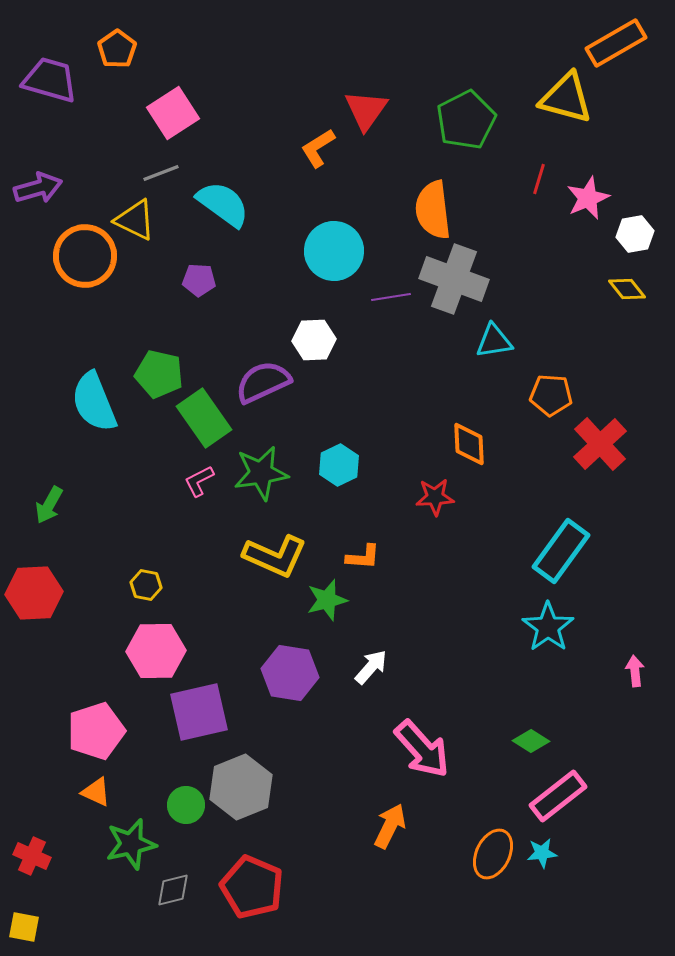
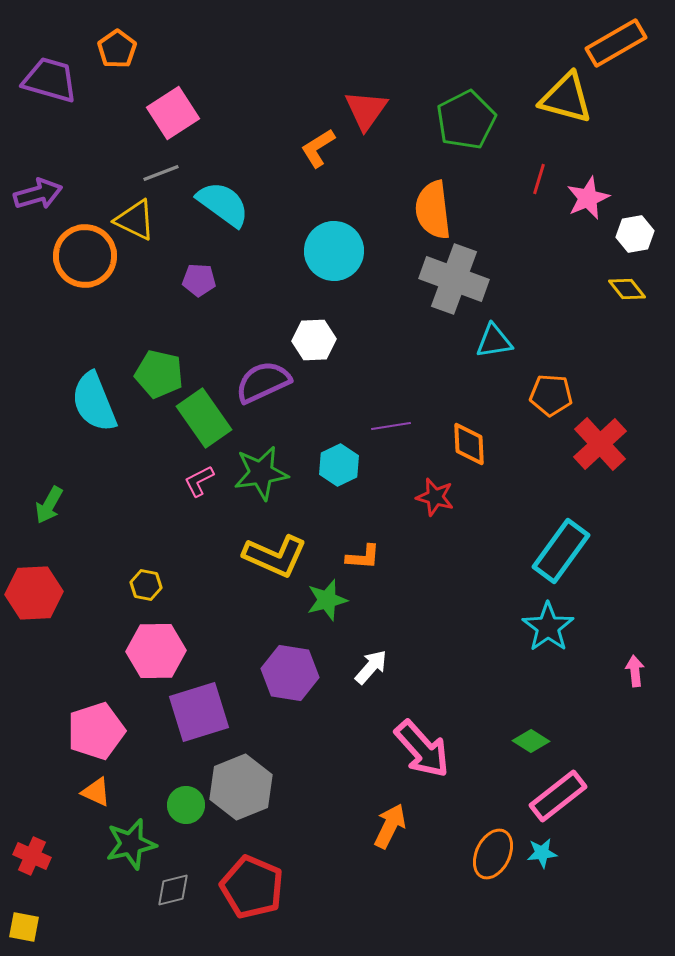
purple arrow at (38, 188): moved 6 px down
purple line at (391, 297): moved 129 px down
red star at (435, 497): rotated 18 degrees clockwise
purple square at (199, 712): rotated 4 degrees counterclockwise
